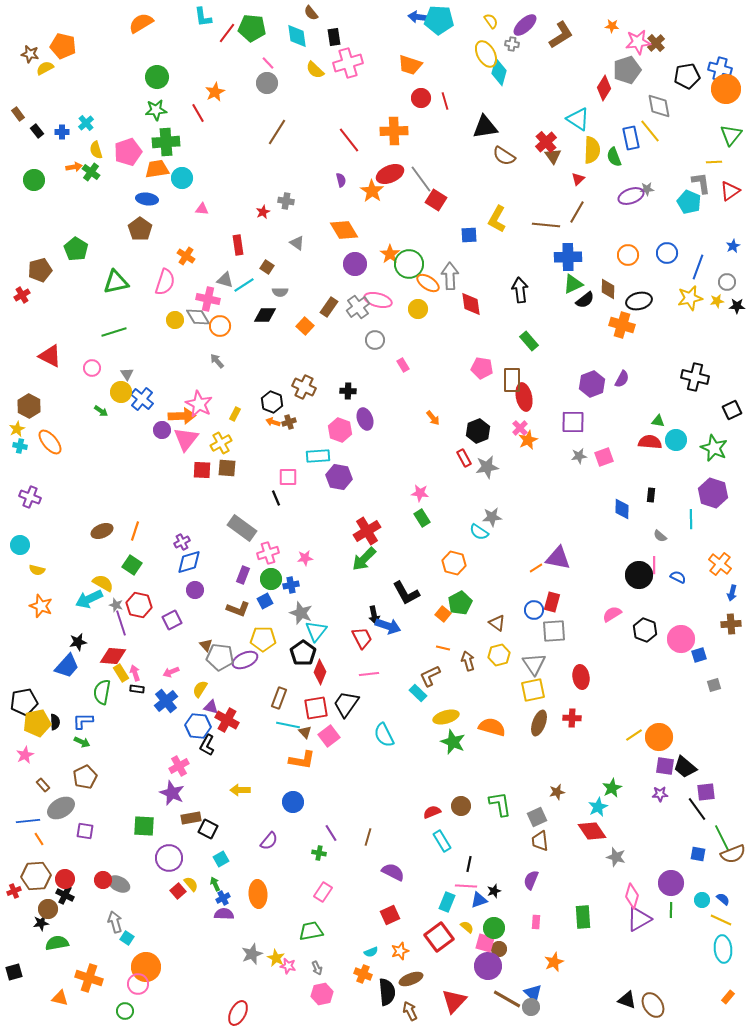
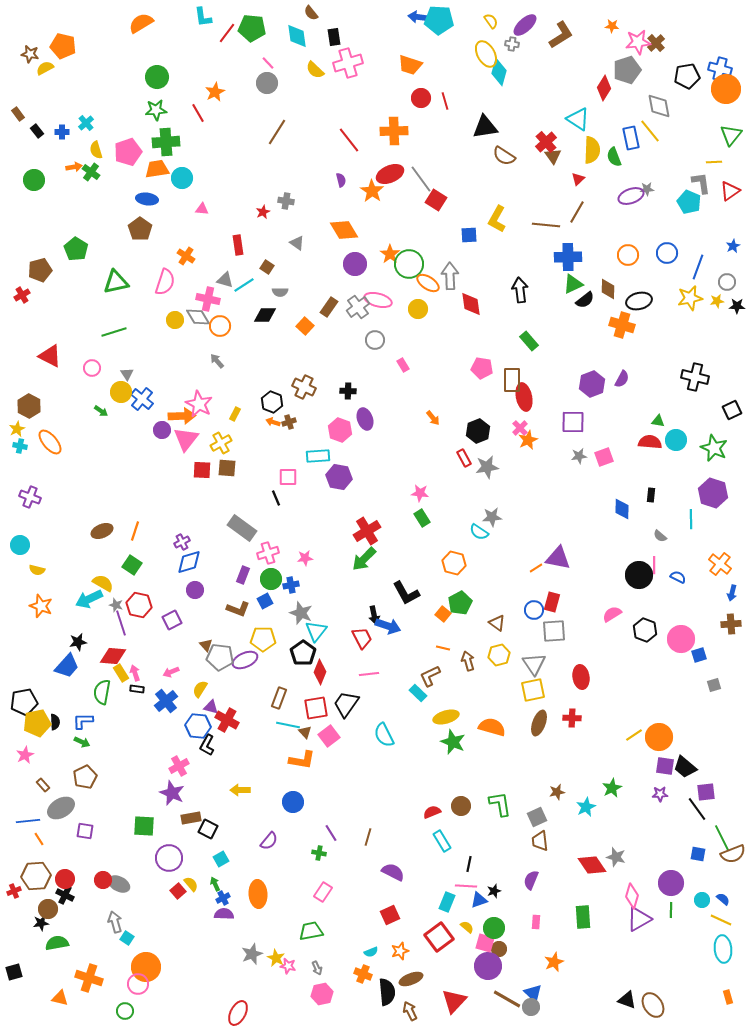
cyan star at (598, 807): moved 12 px left
red diamond at (592, 831): moved 34 px down
orange rectangle at (728, 997): rotated 56 degrees counterclockwise
